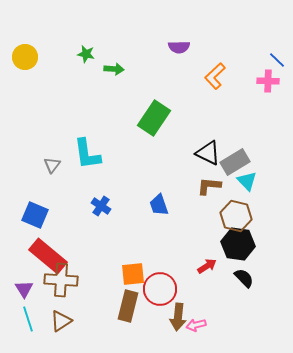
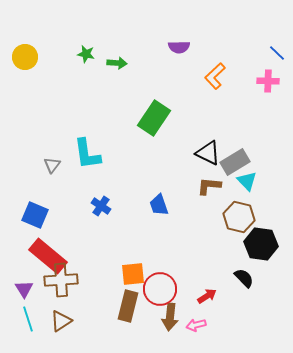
blue line: moved 7 px up
green arrow: moved 3 px right, 6 px up
brown hexagon: moved 3 px right, 1 px down
black hexagon: moved 23 px right
red arrow: moved 30 px down
brown cross: rotated 8 degrees counterclockwise
brown arrow: moved 8 px left
